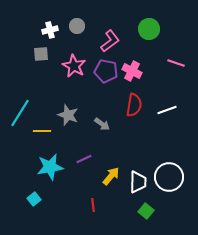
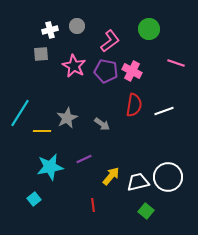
white line: moved 3 px left, 1 px down
gray star: moved 1 px left, 3 px down; rotated 25 degrees clockwise
white circle: moved 1 px left
white trapezoid: rotated 105 degrees counterclockwise
